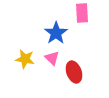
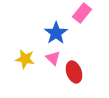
pink rectangle: rotated 42 degrees clockwise
pink triangle: moved 1 px right
